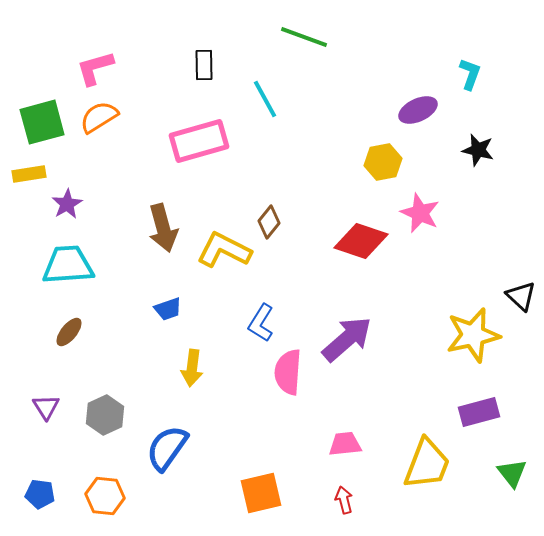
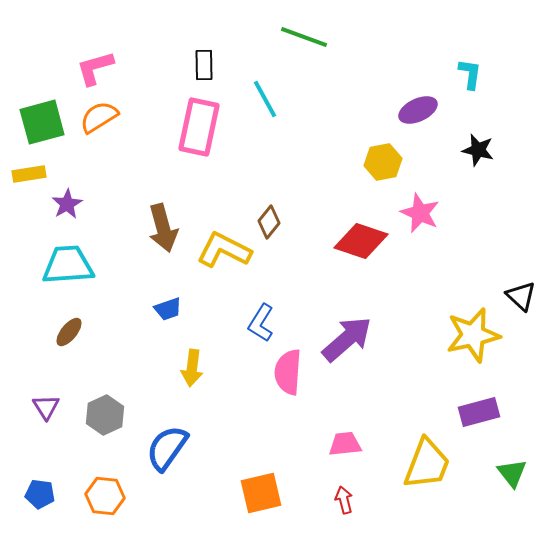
cyan L-shape: rotated 12 degrees counterclockwise
pink rectangle: moved 14 px up; rotated 62 degrees counterclockwise
